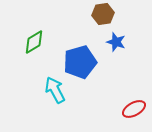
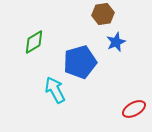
blue star: rotated 30 degrees clockwise
